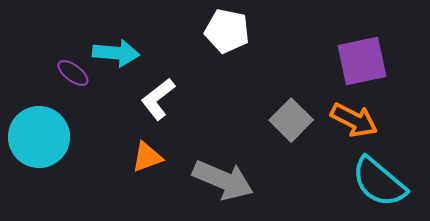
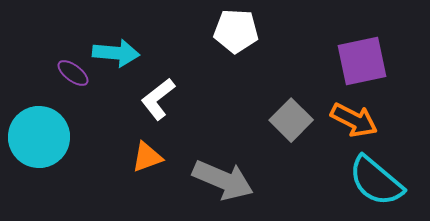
white pentagon: moved 9 px right; rotated 9 degrees counterclockwise
cyan semicircle: moved 3 px left, 1 px up
